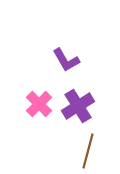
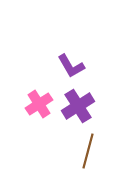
purple L-shape: moved 5 px right, 6 px down
pink cross: rotated 12 degrees clockwise
